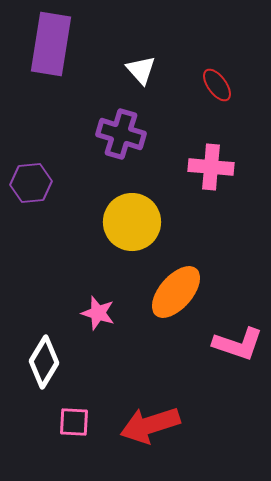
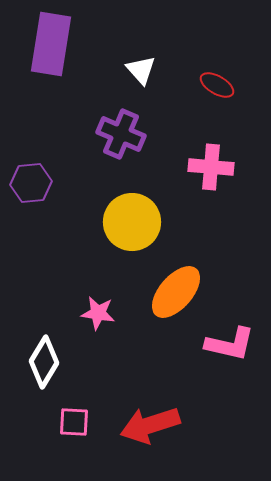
red ellipse: rotated 24 degrees counterclockwise
purple cross: rotated 6 degrees clockwise
pink star: rotated 8 degrees counterclockwise
pink L-shape: moved 8 px left; rotated 6 degrees counterclockwise
